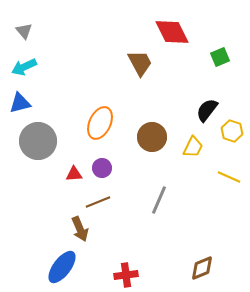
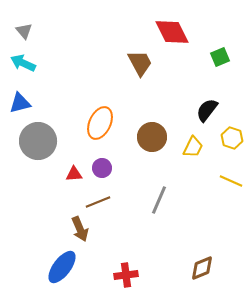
cyan arrow: moved 1 px left, 4 px up; rotated 50 degrees clockwise
yellow hexagon: moved 7 px down
yellow line: moved 2 px right, 4 px down
